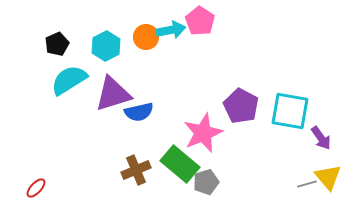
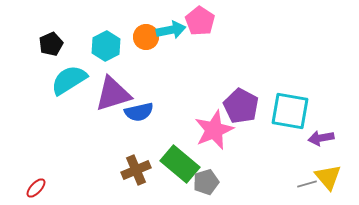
black pentagon: moved 6 px left
pink star: moved 11 px right, 3 px up
purple arrow: rotated 115 degrees clockwise
